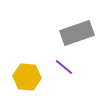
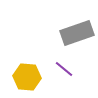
purple line: moved 2 px down
